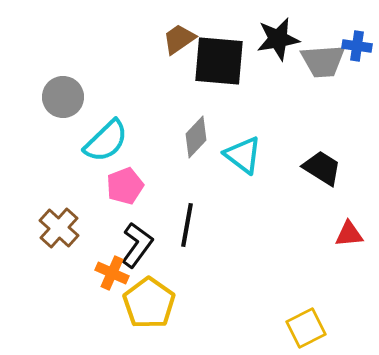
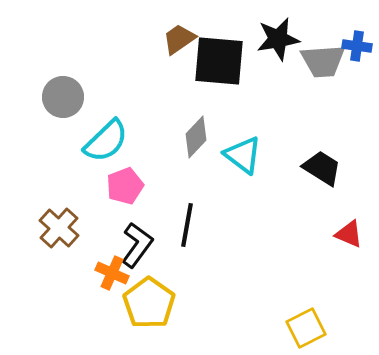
red triangle: rotated 28 degrees clockwise
